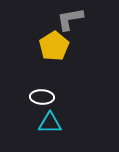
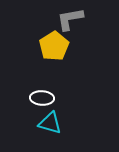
white ellipse: moved 1 px down
cyan triangle: rotated 15 degrees clockwise
